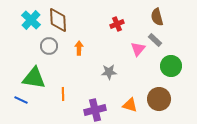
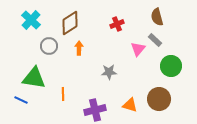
brown diamond: moved 12 px right, 3 px down; rotated 60 degrees clockwise
